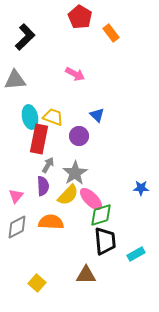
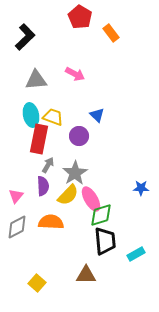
gray triangle: moved 21 px right
cyan ellipse: moved 1 px right, 2 px up
pink ellipse: rotated 15 degrees clockwise
